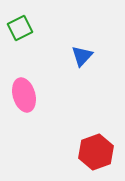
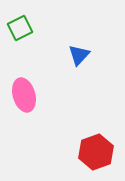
blue triangle: moved 3 px left, 1 px up
